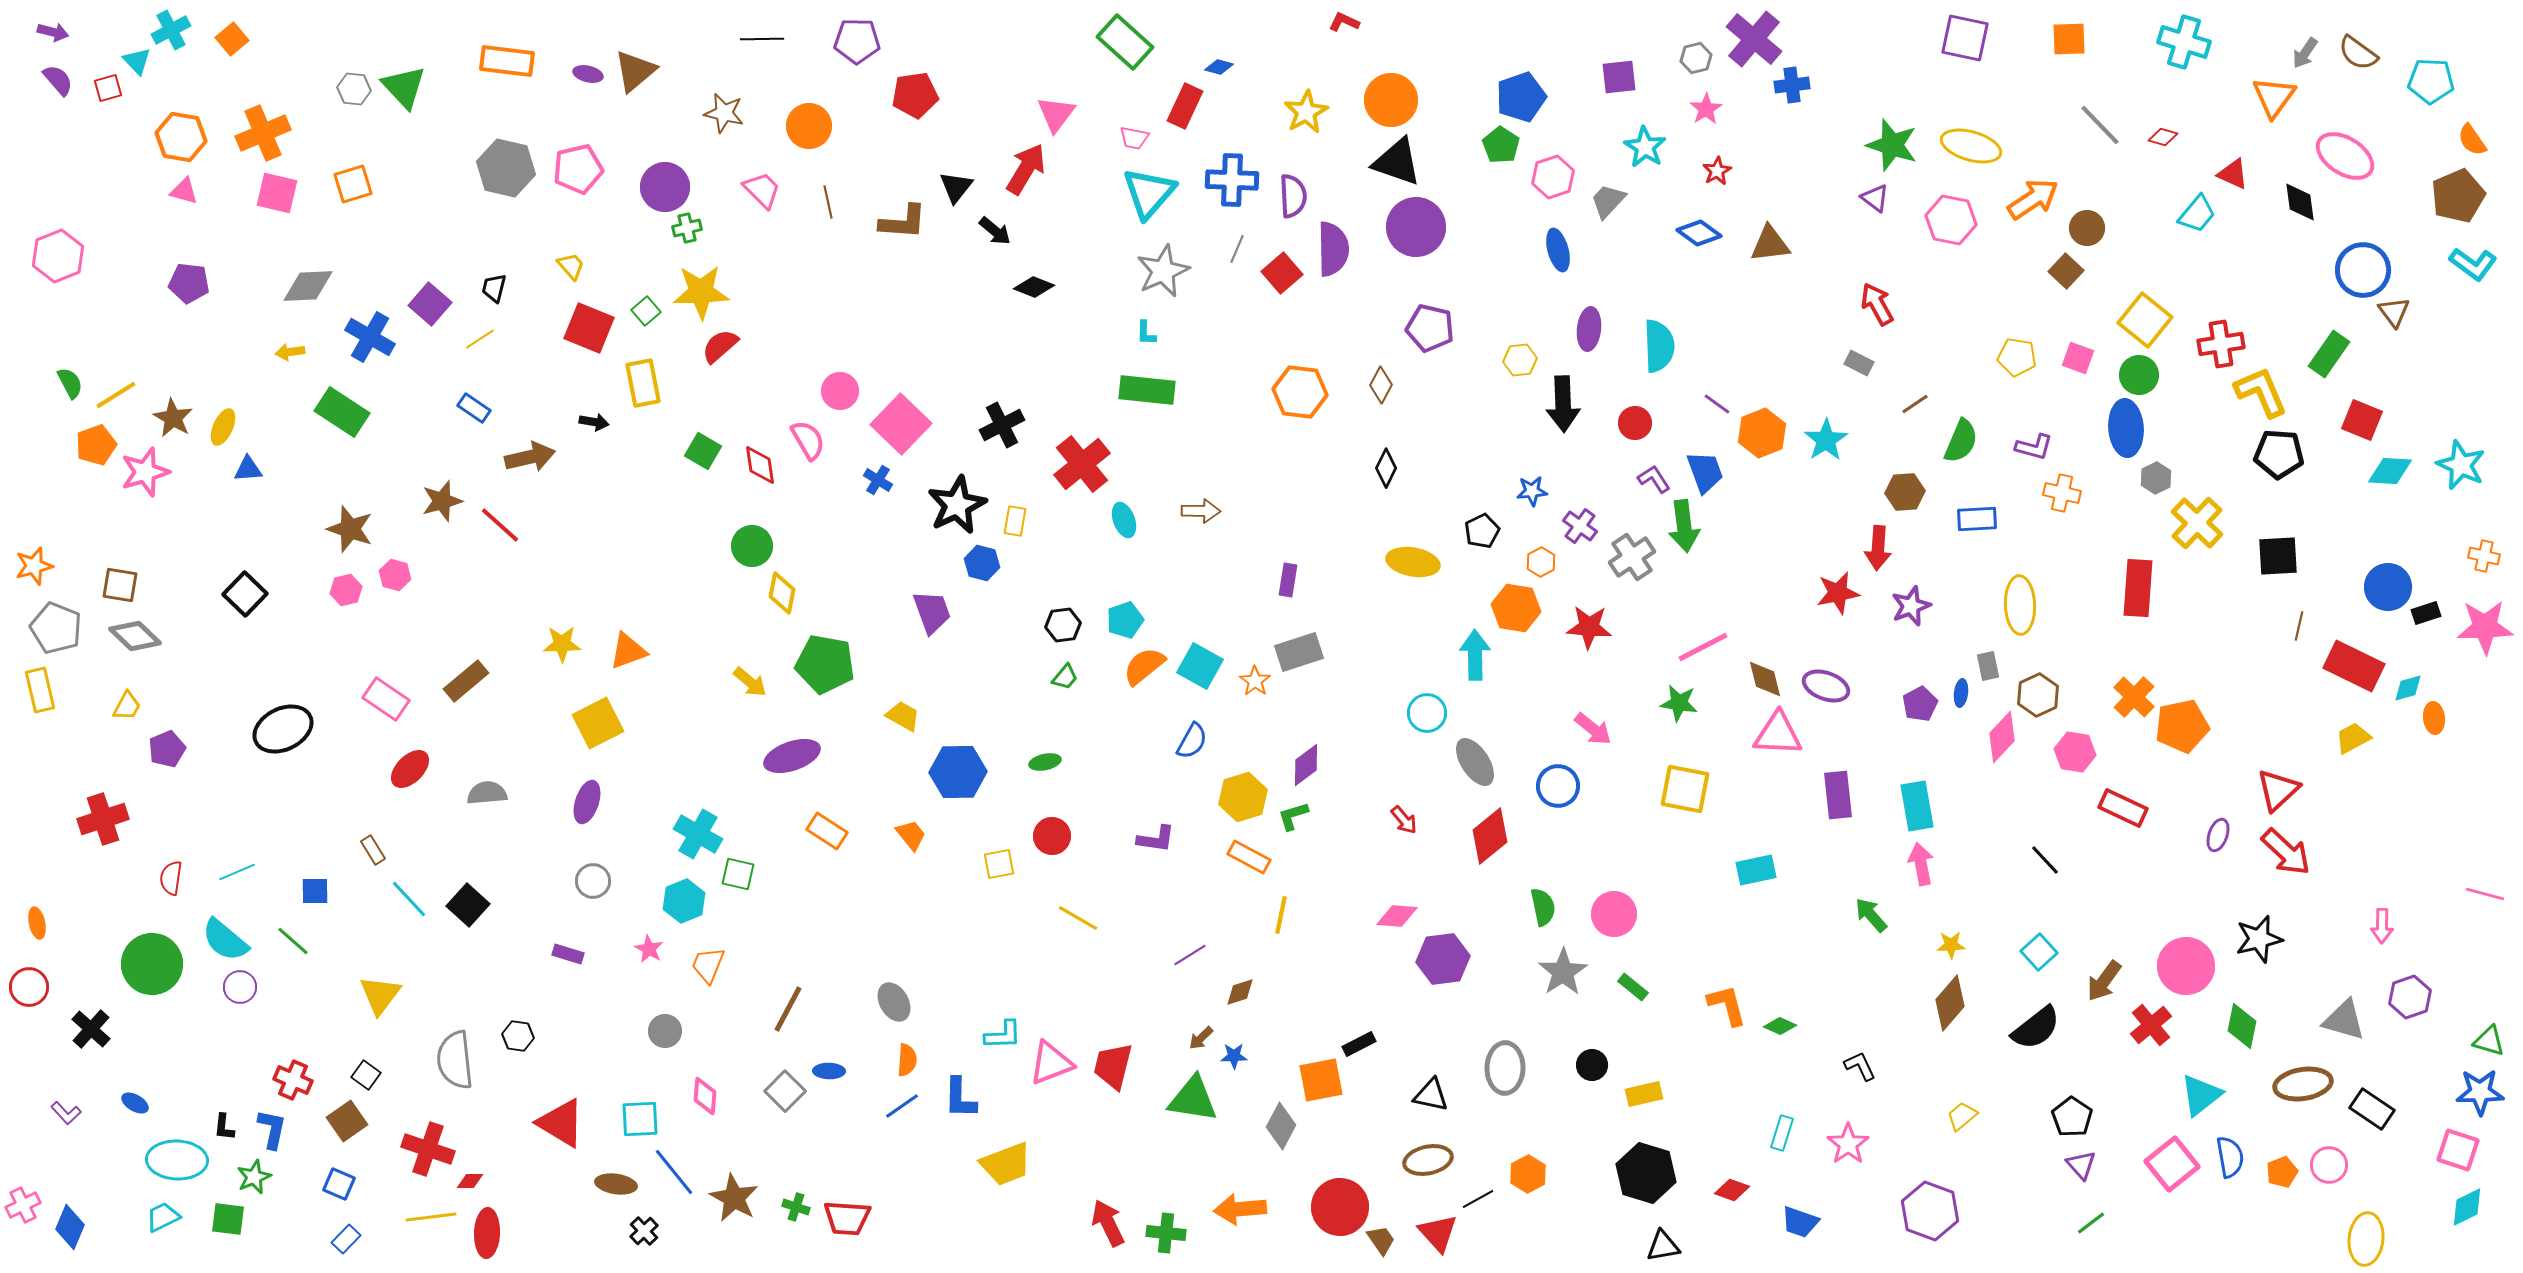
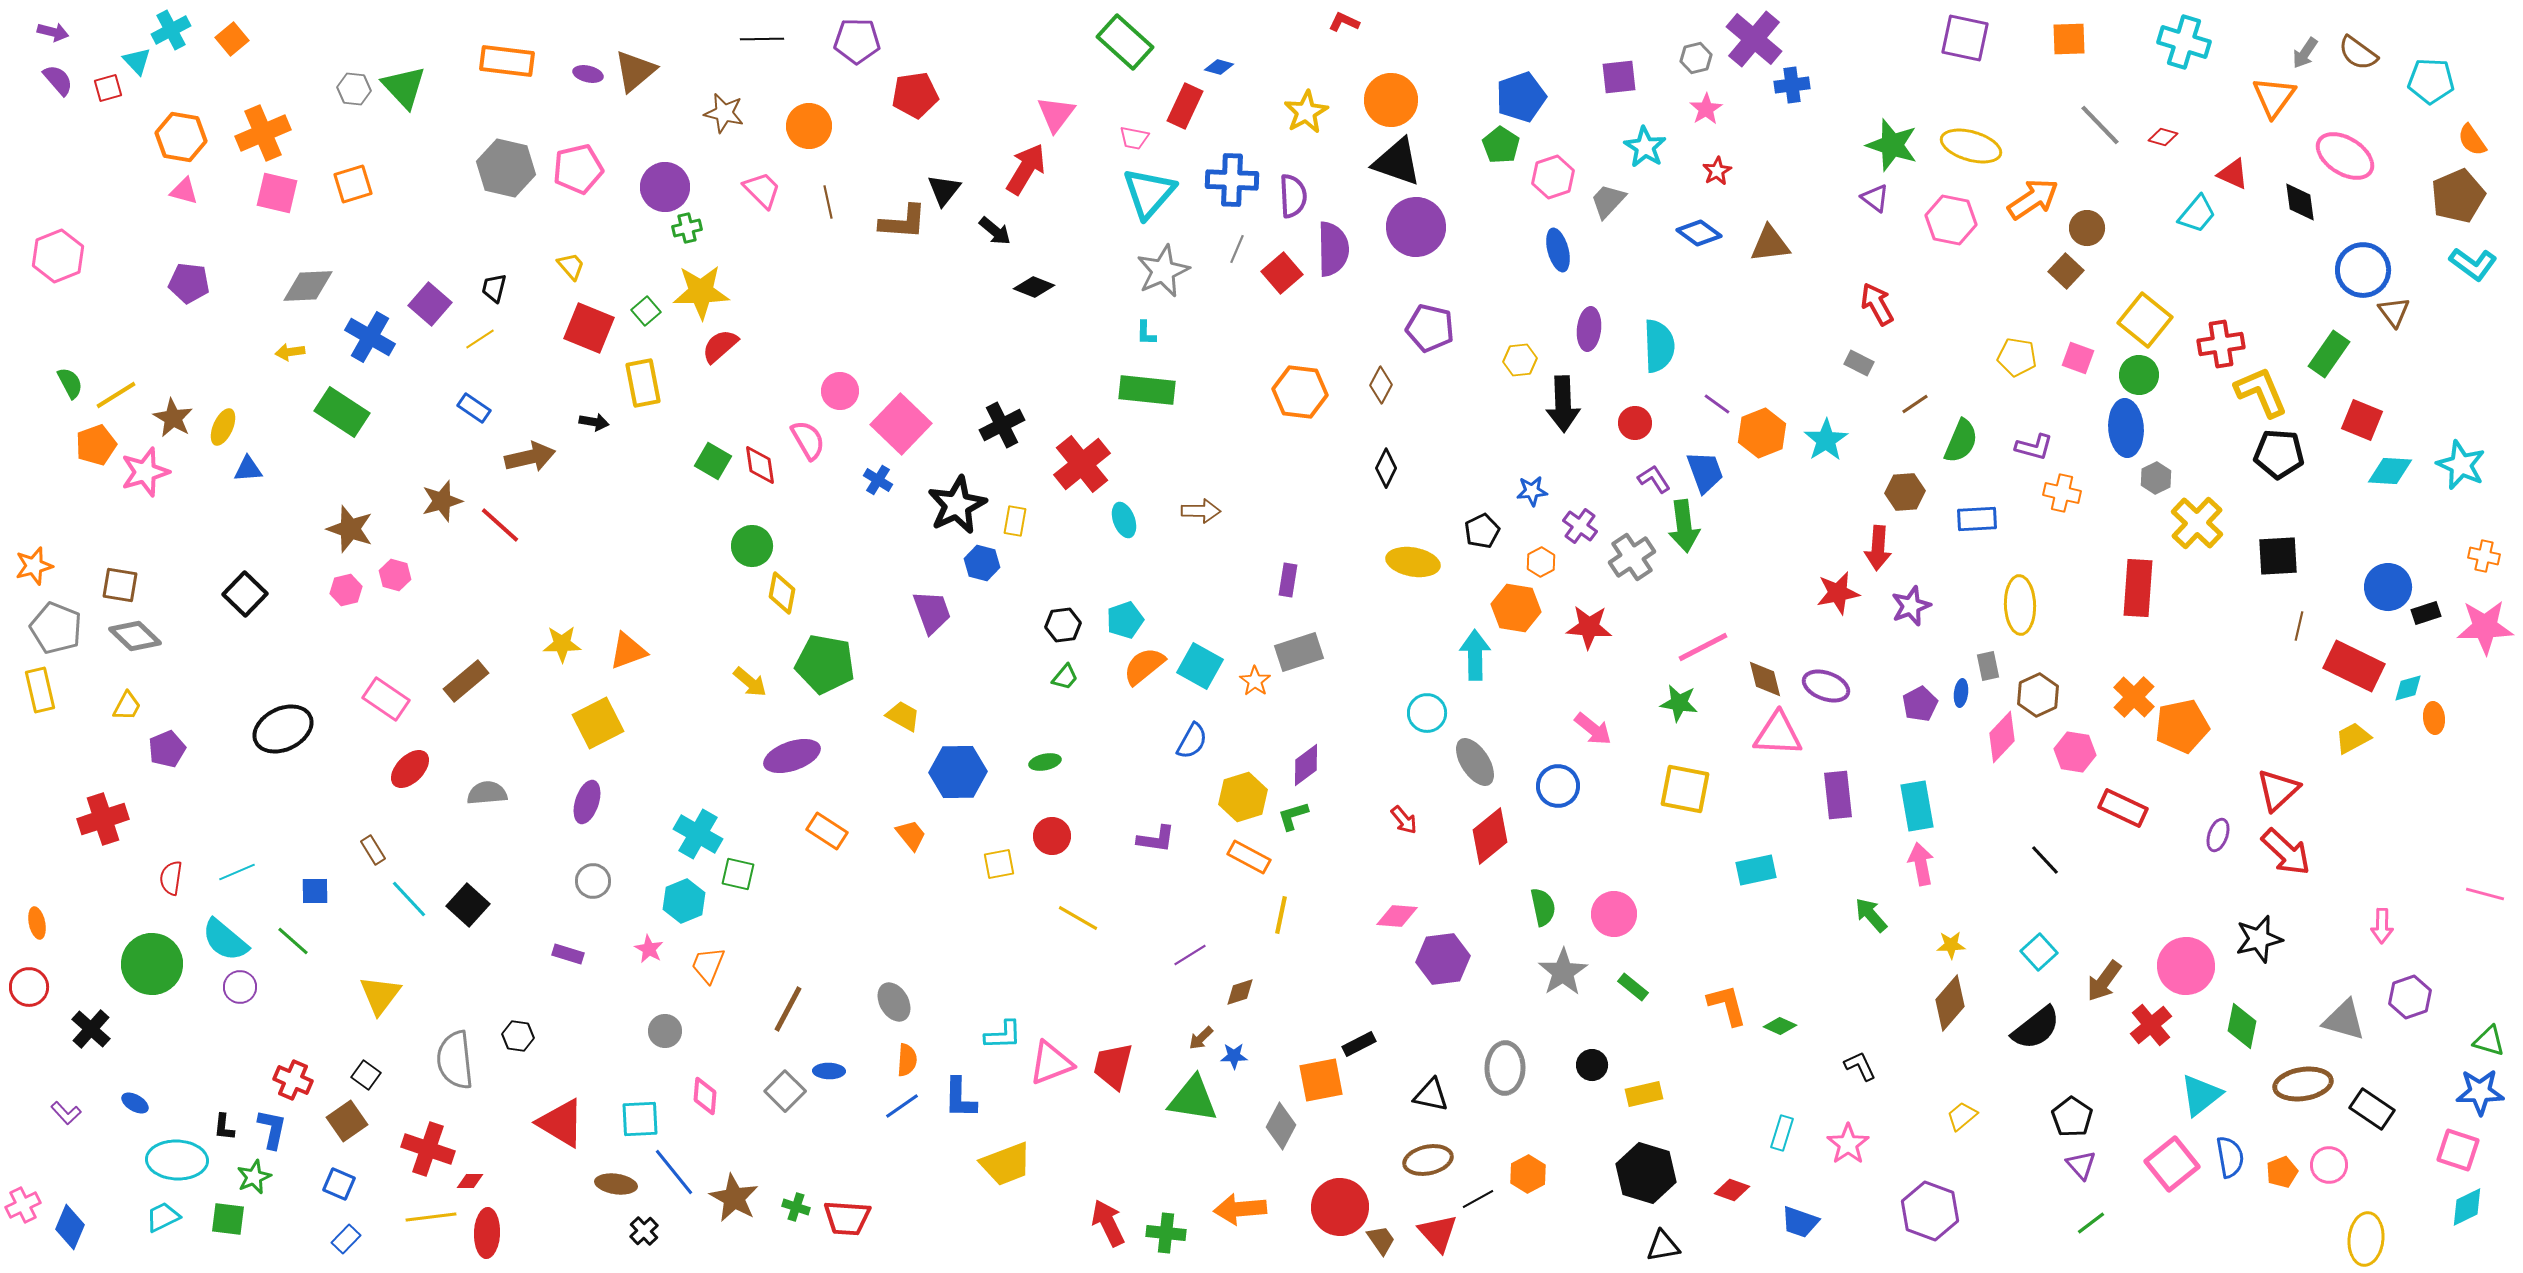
black triangle at (956, 187): moved 12 px left, 3 px down
green square at (703, 451): moved 10 px right, 10 px down
